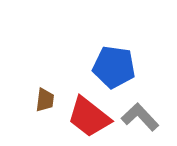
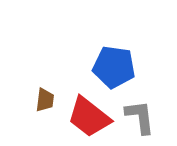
gray L-shape: rotated 36 degrees clockwise
